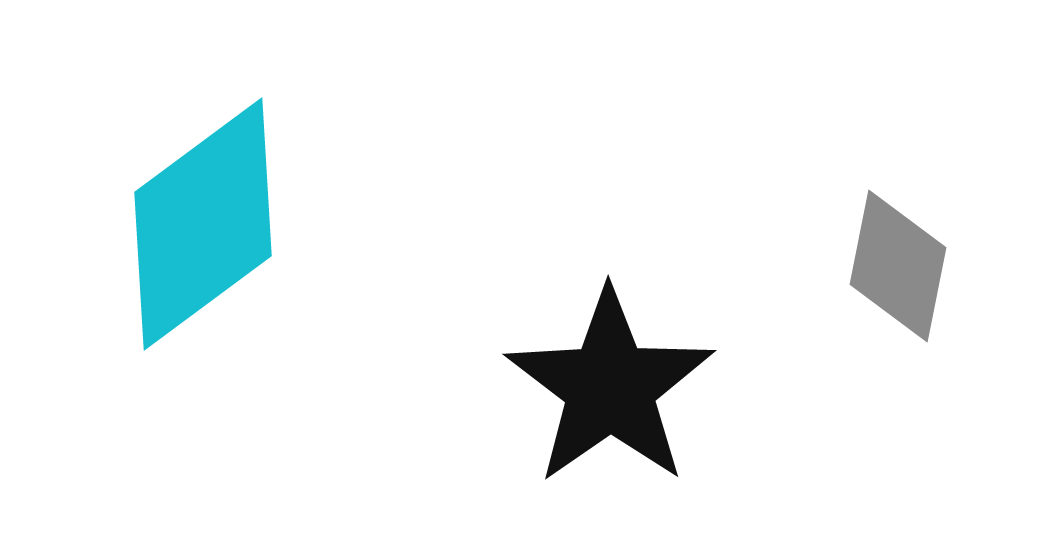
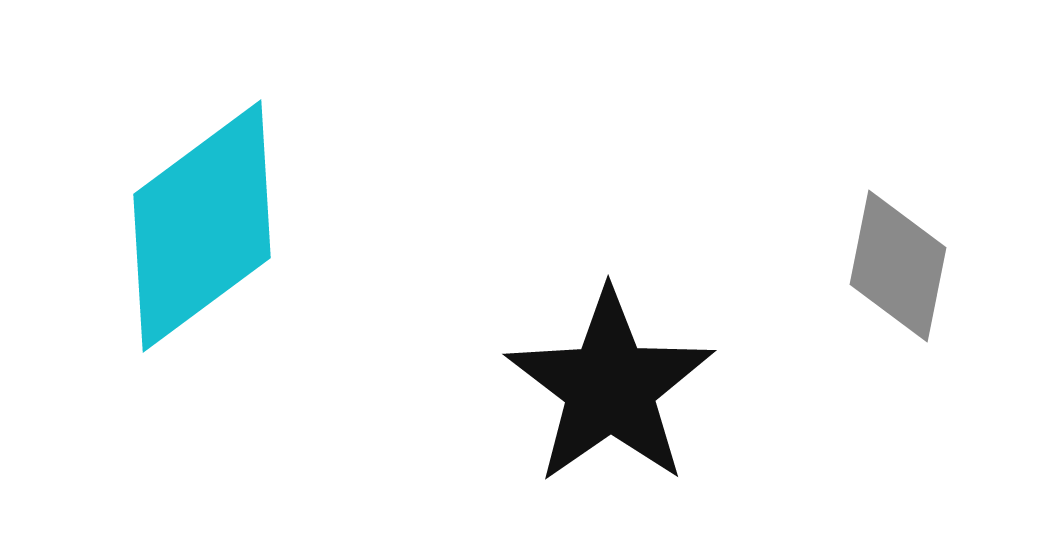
cyan diamond: moved 1 px left, 2 px down
